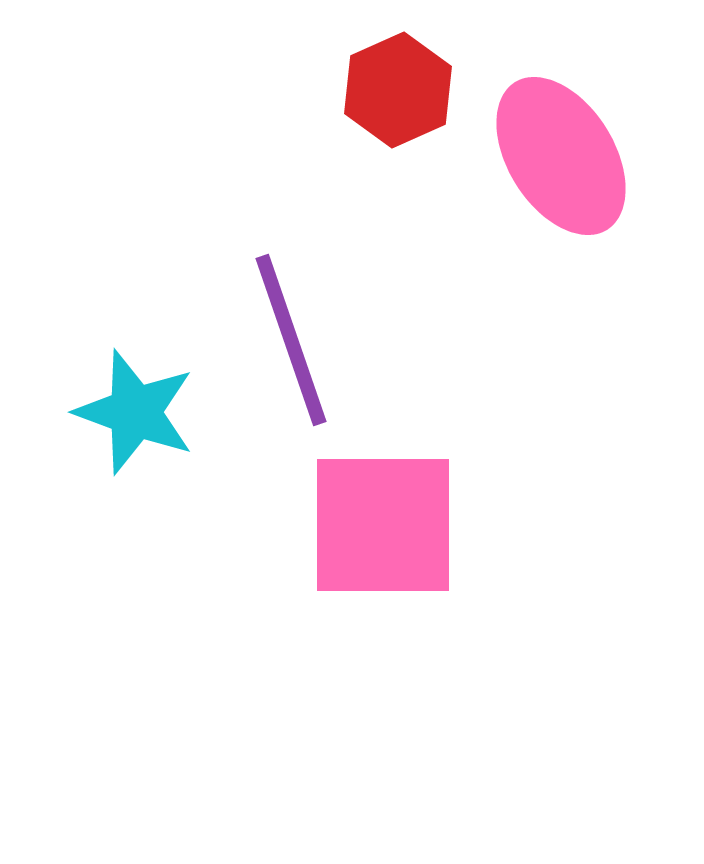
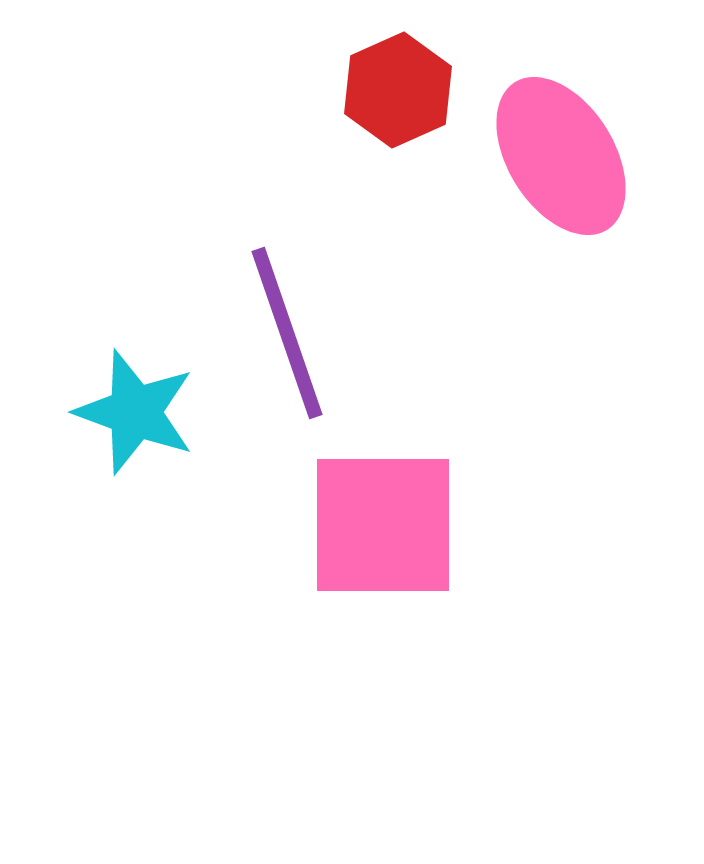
purple line: moved 4 px left, 7 px up
